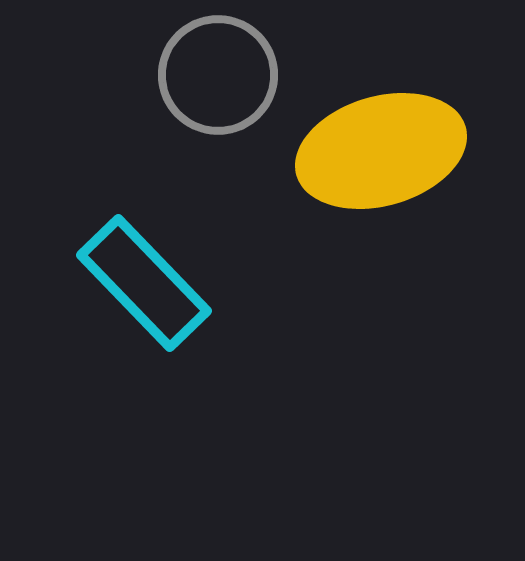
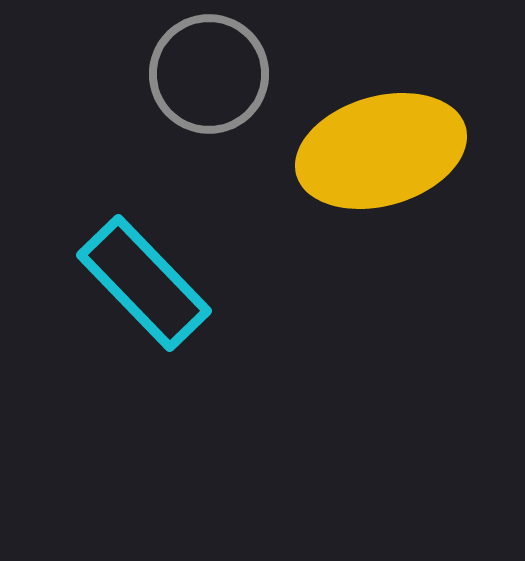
gray circle: moved 9 px left, 1 px up
